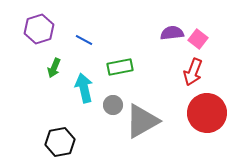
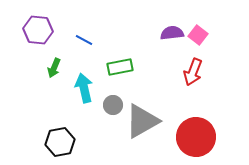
purple hexagon: moved 1 px left, 1 px down; rotated 24 degrees clockwise
pink square: moved 4 px up
red circle: moved 11 px left, 24 px down
